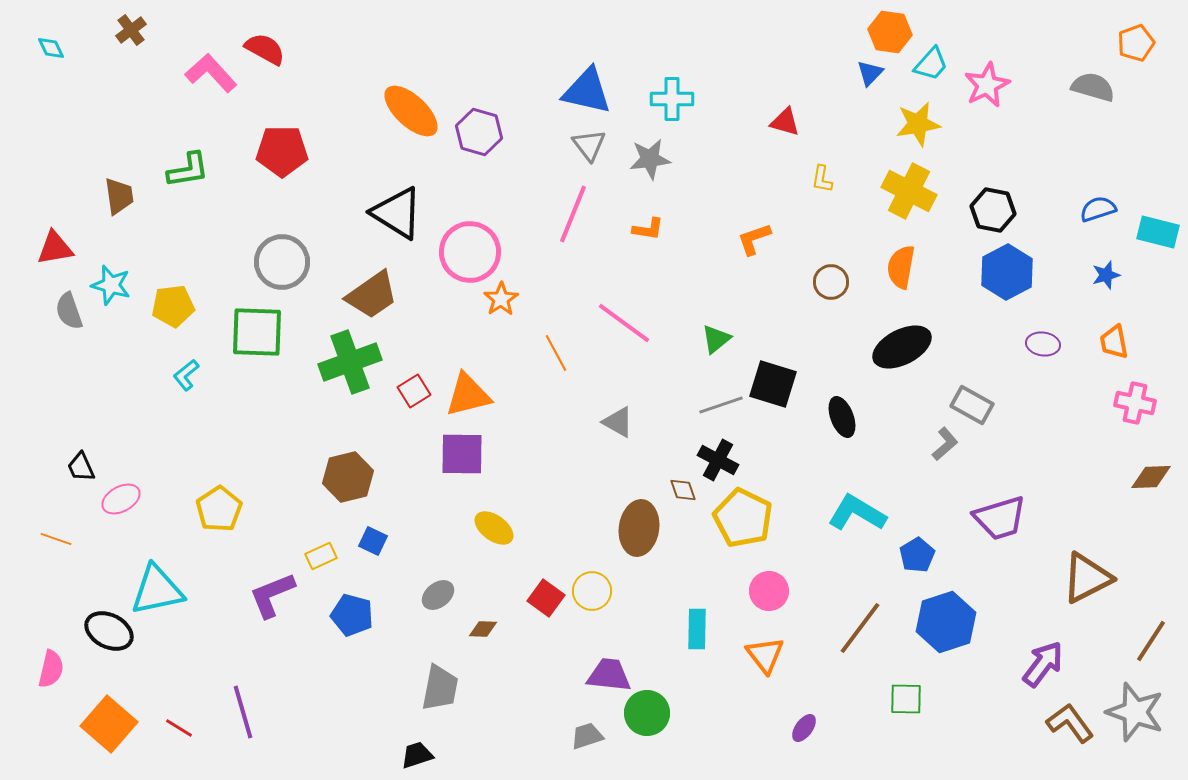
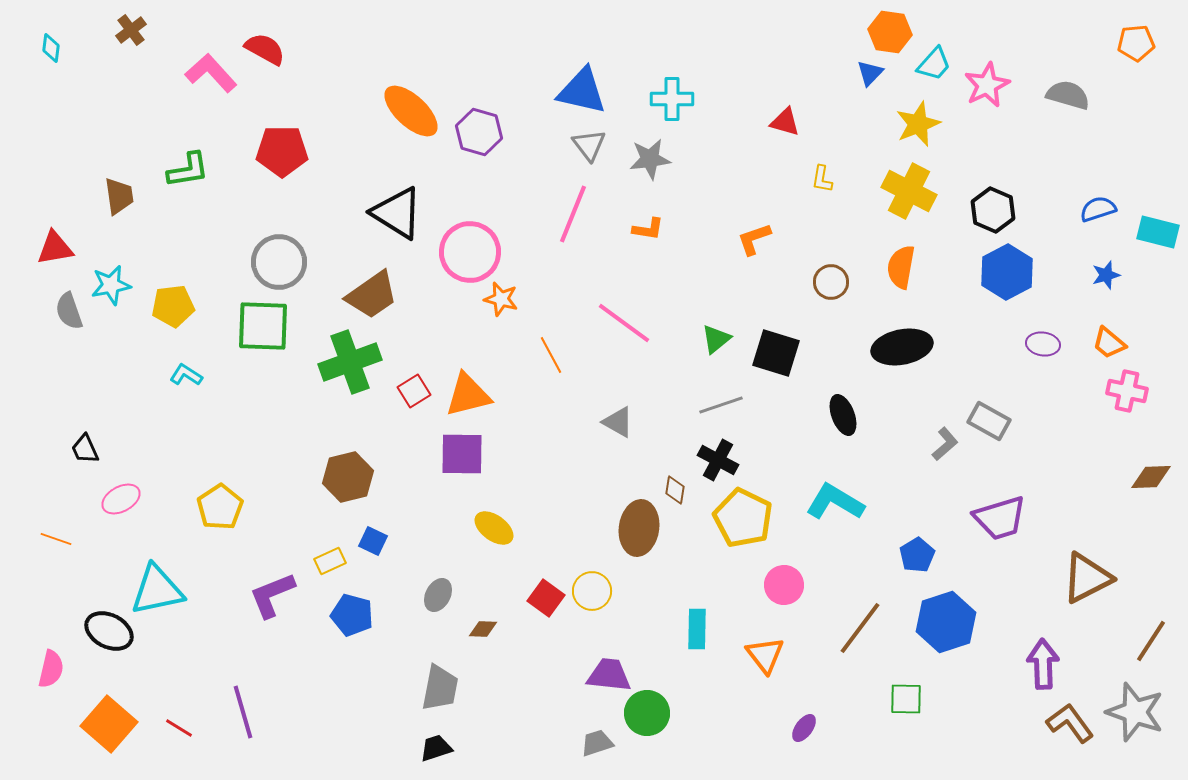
orange pentagon at (1136, 43): rotated 15 degrees clockwise
cyan diamond at (51, 48): rotated 32 degrees clockwise
cyan trapezoid at (931, 64): moved 3 px right
gray semicircle at (1093, 87): moved 25 px left, 8 px down
blue triangle at (587, 91): moved 5 px left
yellow star at (918, 124): rotated 12 degrees counterclockwise
black hexagon at (993, 210): rotated 12 degrees clockwise
gray circle at (282, 262): moved 3 px left
cyan star at (111, 285): rotated 27 degrees counterclockwise
orange star at (501, 299): rotated 24 degrees counterclockwise
green square at (257, 332): moved 6 px right, 6 px up
orange trapezoid at (1114, 342): moved 5 px left, 1 px down; rotated 39 degrees counterclockwise
black ellipse at (902, 347): rotated 16 degrees clockwise
orange line at (556, 353): moved 5 px left, 2 px down
cyan L-shape at (186, 375): rotated 72 degrees clockwise
black square at (773, 384): moved 3 px right, 31 px up
pink cross at (1135, 403): moved 8 px left, 12 px up
gray rectangle at (972, 405): moved 17 px right, 16 px down
black ellipse at (842, 417): moved 1 px right, 2 px up
black trapezoid at (81, 467): moved 4 px right, 18 px up
brown diamond at (683, 490): moved 8 px left; rotated 28 degrees clockwise
yellow pentagon at (219, 509): moved 1 px right, 2 px up
cyan L-shape at (857, 513): moved 22 px left, 11 px up
yellow rectangle at (321, 556): moved 9 px right, 5 px down
pink circle at (769, 591): moved 15 px right, 6 px up
gray ellipse at (438, 595): rotated 24 degrees counterclockwise
purple arrow at (1043, 664): rotated 39 degrees counterclockwise
gray trapezoid at (587, 736): moved 10 px right, 7 px down
black trapezoid at (417, 755): moved 19 px right, 7 px up
